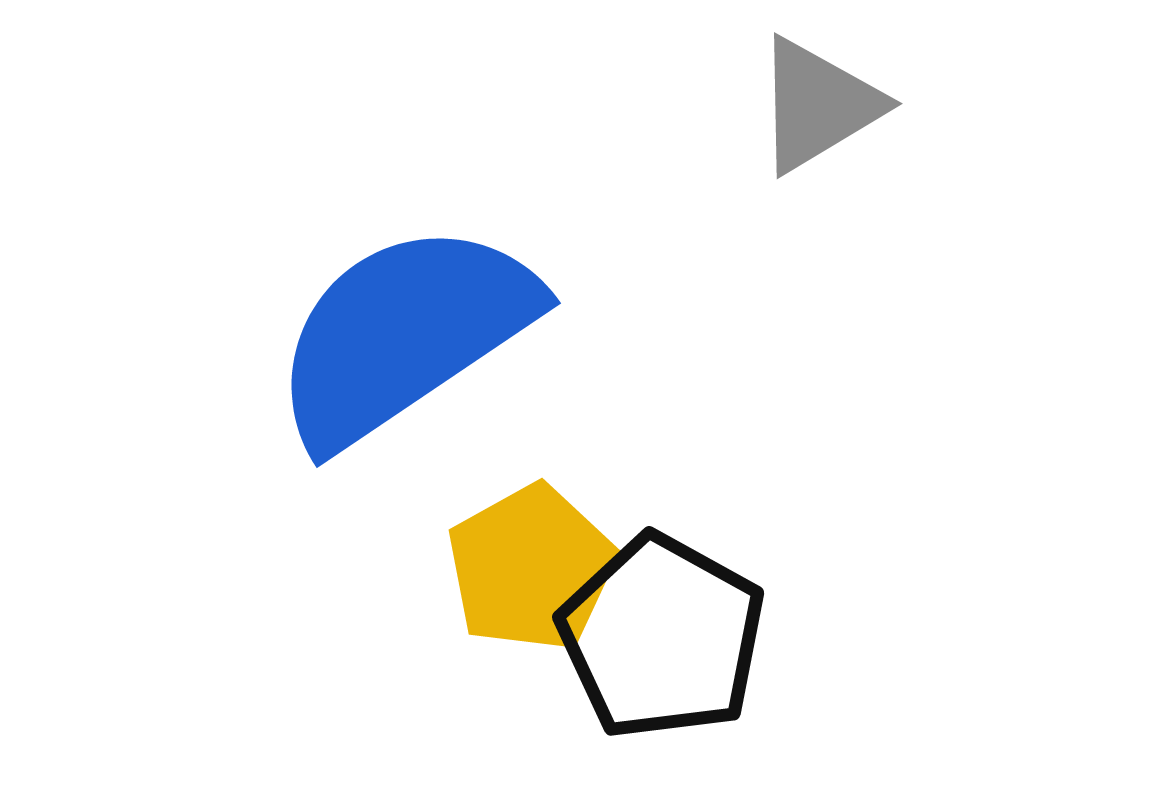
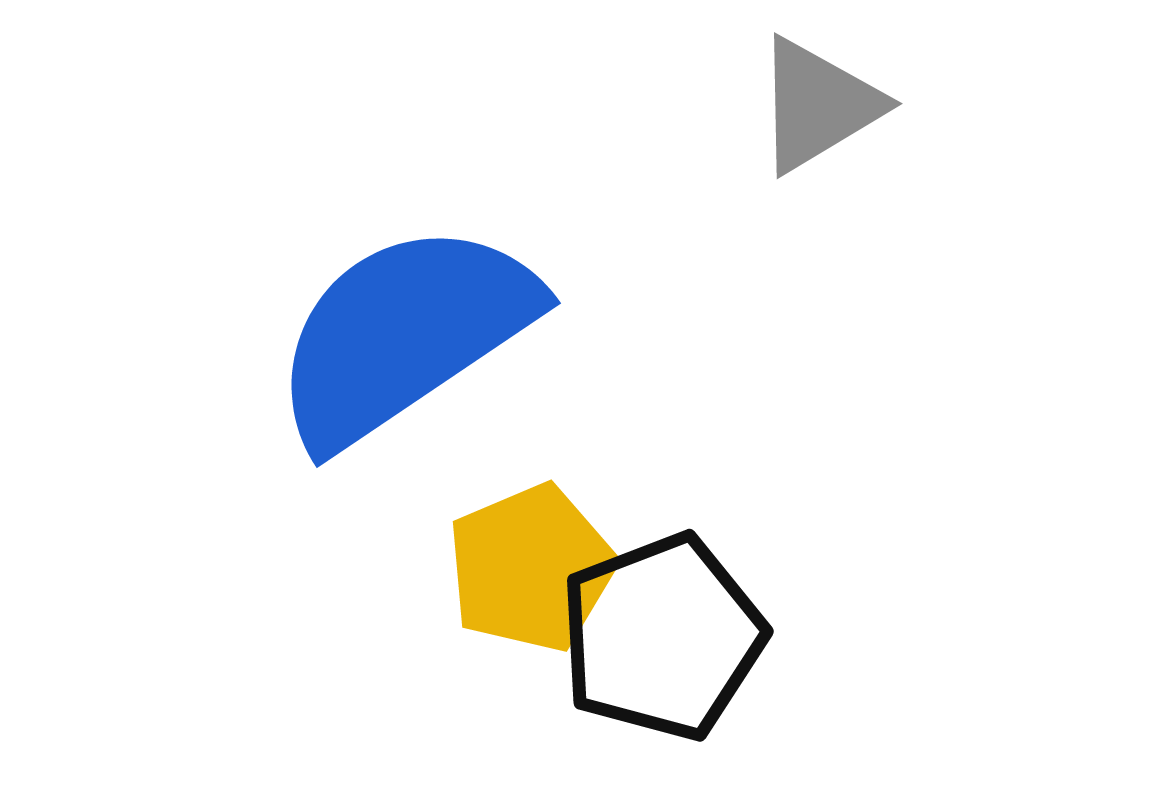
yellow pentagon: rotated 6 degrees clockwise
black pentagon: rotated 22 degrees clockwise
